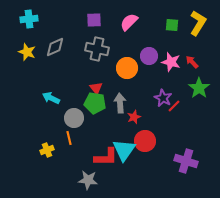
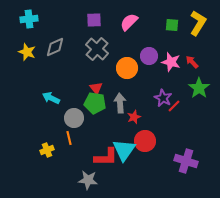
gray cross: rotated 30 degrees clockwise
